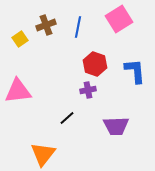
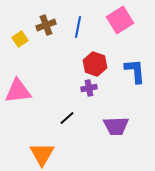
pink square: moved 1 px right, 1 px down
purple cross: moved 1 px right, 2 px up
orange triangle: moved 1 px left; rotated 8 degrees counterclockwise
